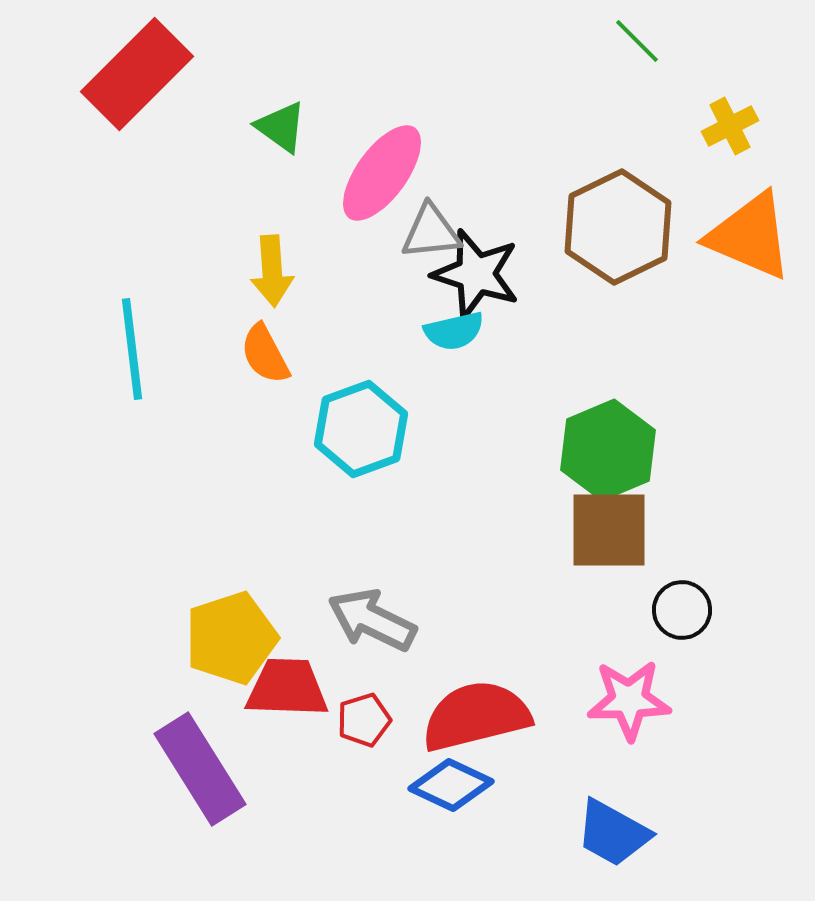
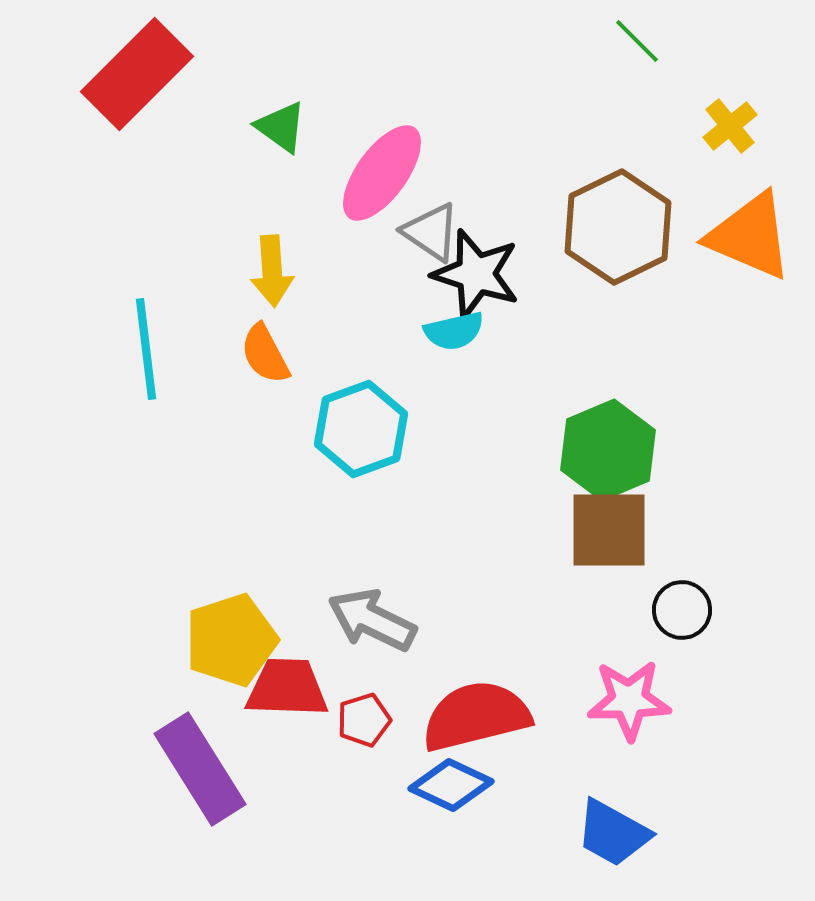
yellow cross: rotated 12 degrees counterclockwise
gray triangle: rotated 40 degrees clockwise
cyan line: moved 14 px right
yellow pentagon: moved 2 px down
